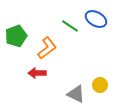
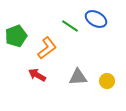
red arrow: moved 2 px down; rotated 30 degrees clockwise
yellow circle: moved 7 px right, 4 px up
gray triangle: moved 2 px right, 17 px up; rotated 30 degrees counterclockwise
